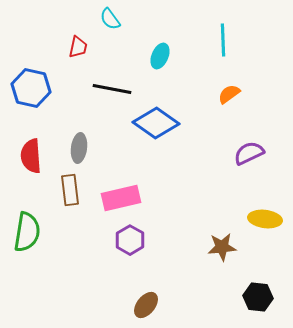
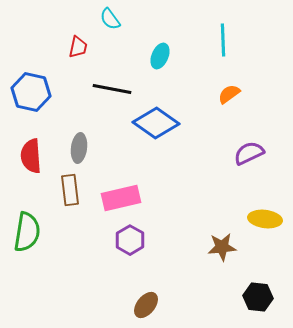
blue hexagon: moved 4 px down
